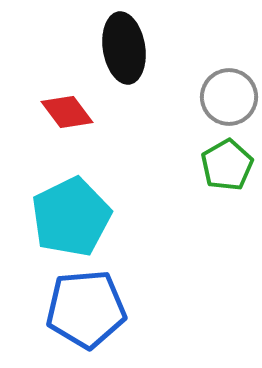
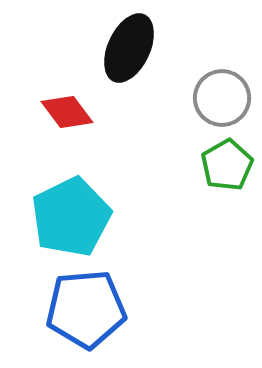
black ellipse: moved 5 px right; rotated 34 degrees clockwise
gray circle: moved 7 px left, 1 px down
